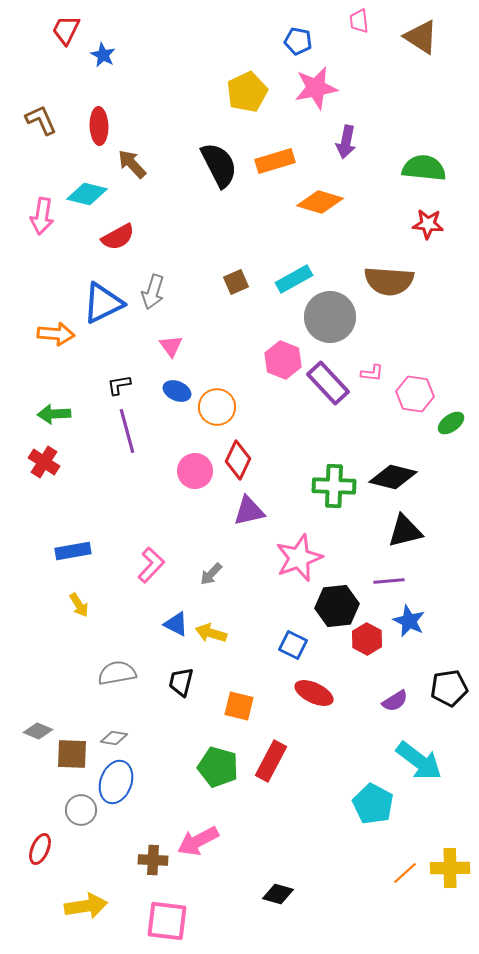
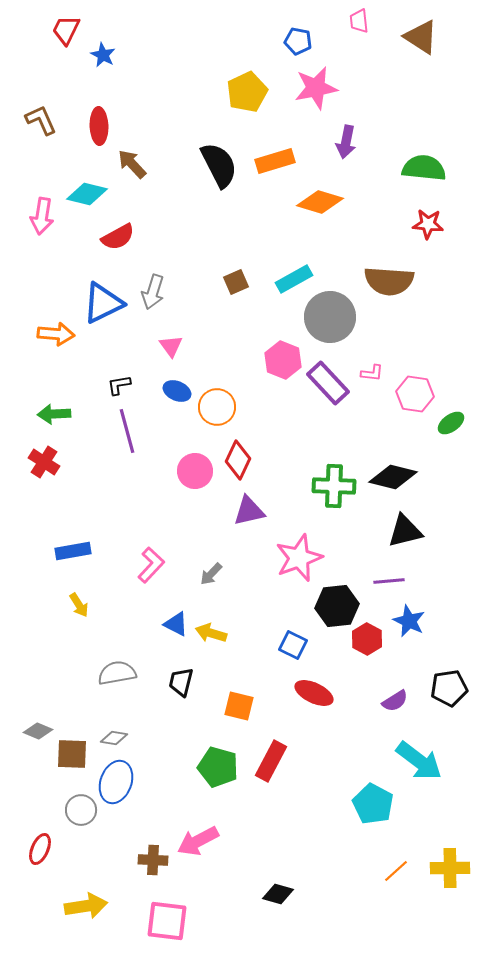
orange line at (405, 873): moved 9 px left, 2 px up
